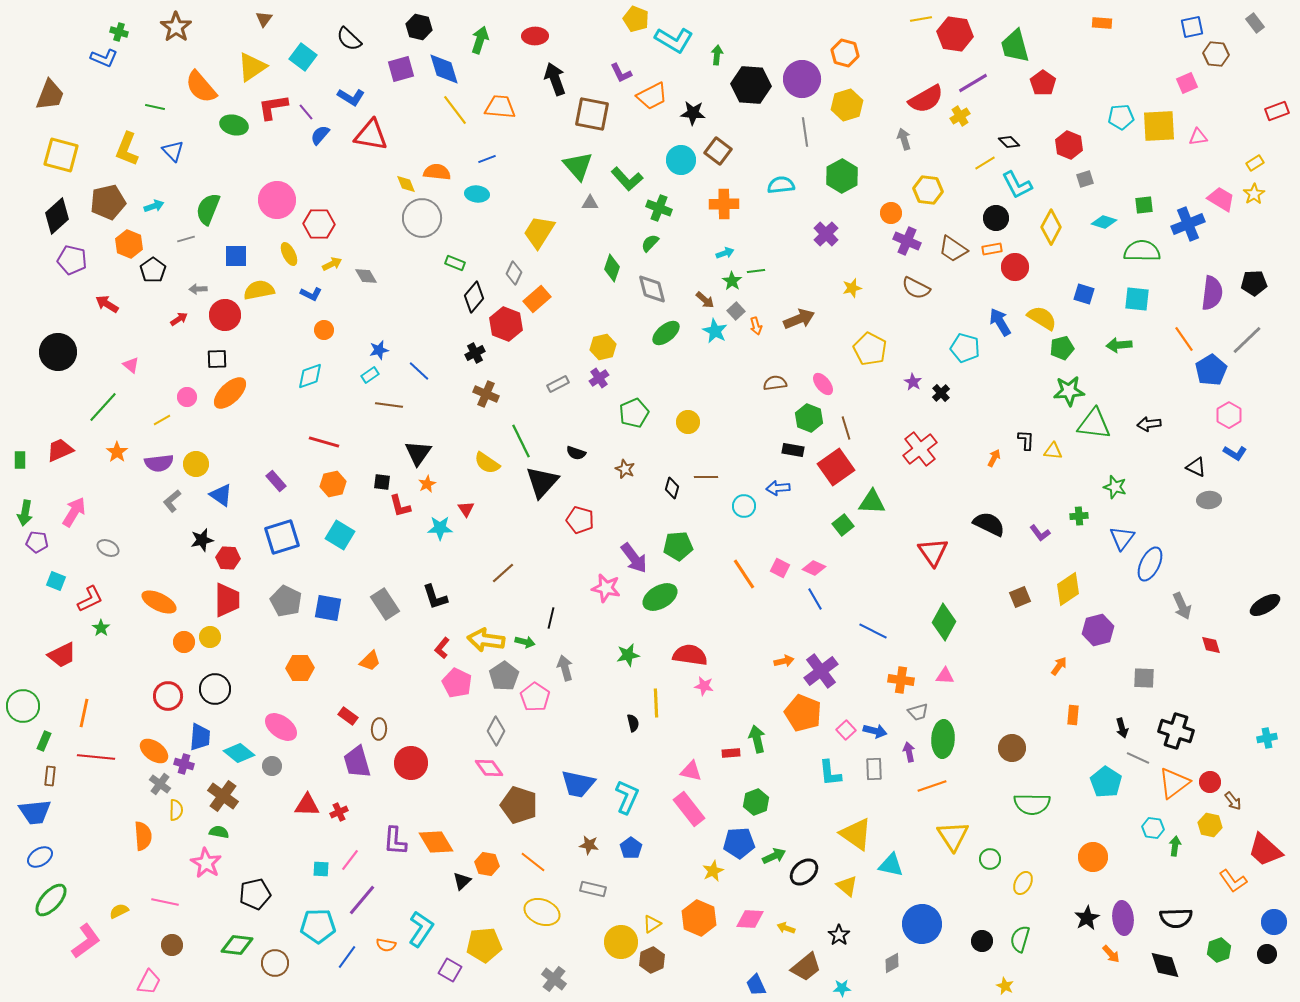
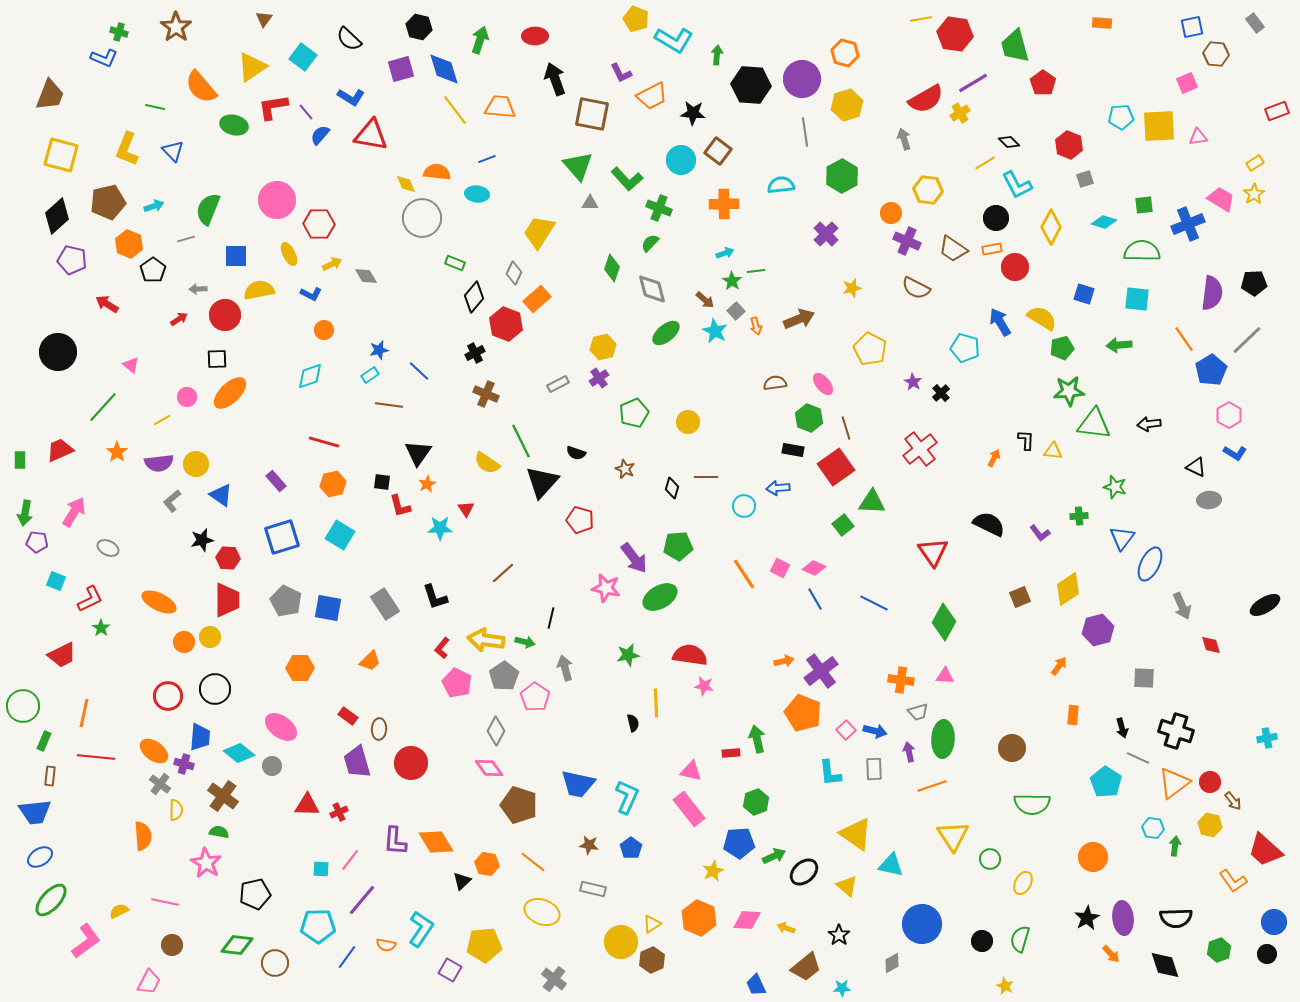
yellow cross at (960, 116): moved 3 px up
blue line at (873, 631): moved 1 px right, 28 px up
pink diamond at (750, 919): moved 3 px left, 1 px down
